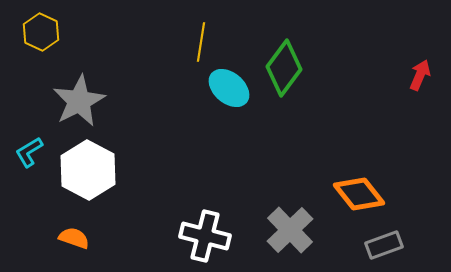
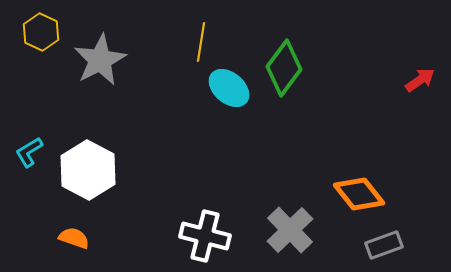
red arrow: moved 5 px down; rotated 32 degrees clockwise
gray star: moved 21 px right, 41 px up
